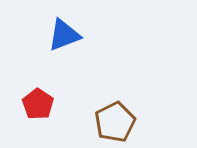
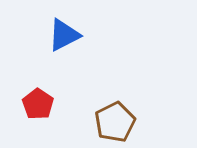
blue triangle: rotated 6 degrees counterclockwise
